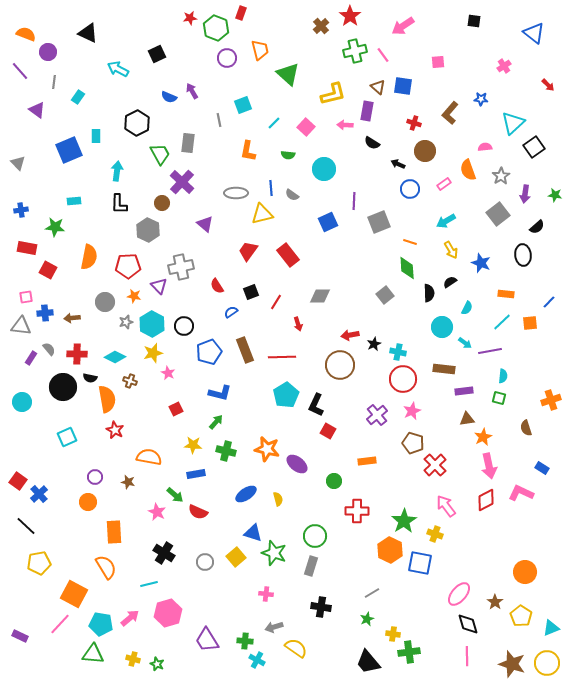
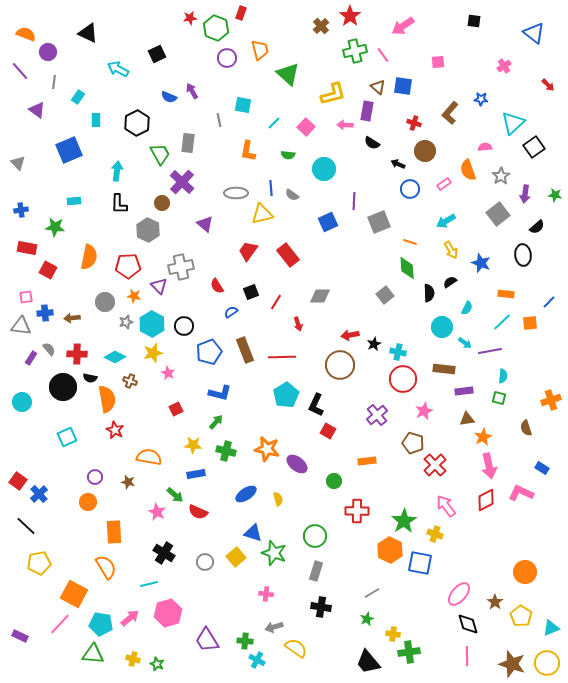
cyan square at (243, 105): rotated 30 degrees clockwise
cyan rectangle at (96, 136): moved 16 px up
pink star at (412, 411): moved 12 px right
gray rectangle at (311, 566): moved 5 px right, 5 px down
